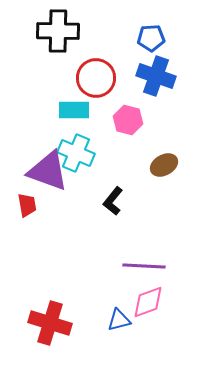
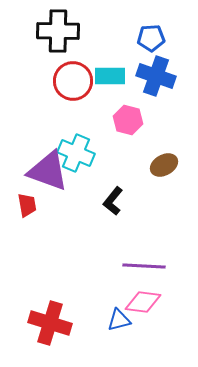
red circle: moved 23 px left, 3 px down
cyan rectangle: moved 36 px right, 34 px up
pink diamond: moved 5 px left; rotated 27 degrees clockwise
